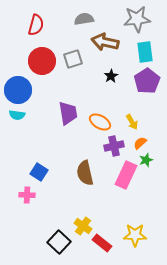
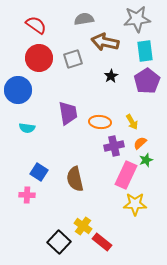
red semicircle: rotated 70 degrees counterclockwise
cyan rectangle: moved 1 px up
red circle: moved 3 px left, 3 px up
cyan semicircle: moved 10 px right, 13 px down
orange ellipse: rotated 25 degrees counterclockwise
brown semicircle: moved 10 px left, 6 px down
yellow star: moved 31 px up
red rectangle: moved 1 px up
